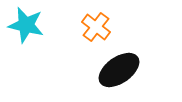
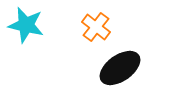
black ellipse: moved 1 px right, 2 px up
